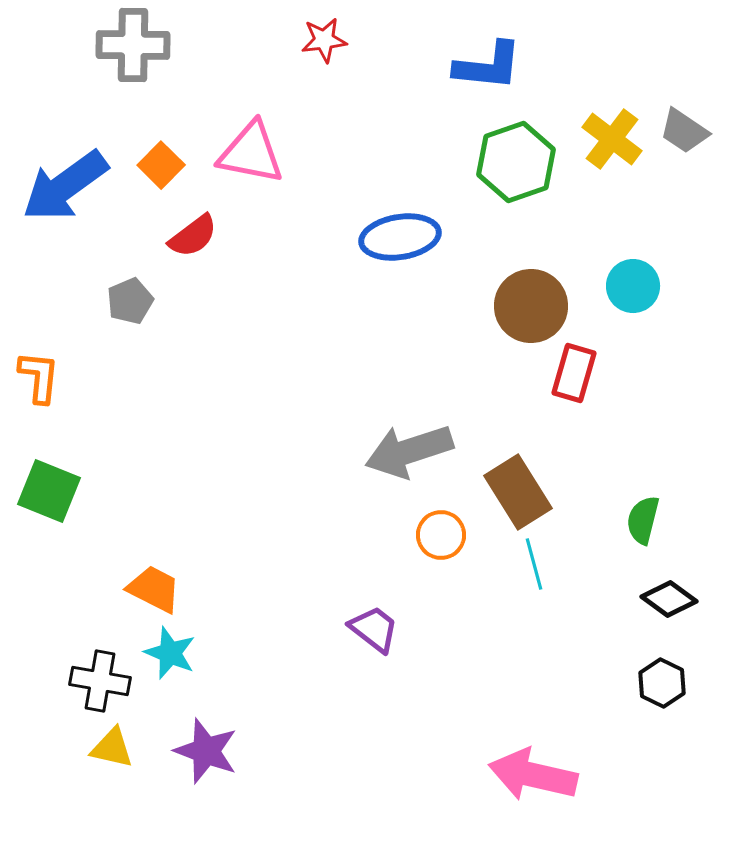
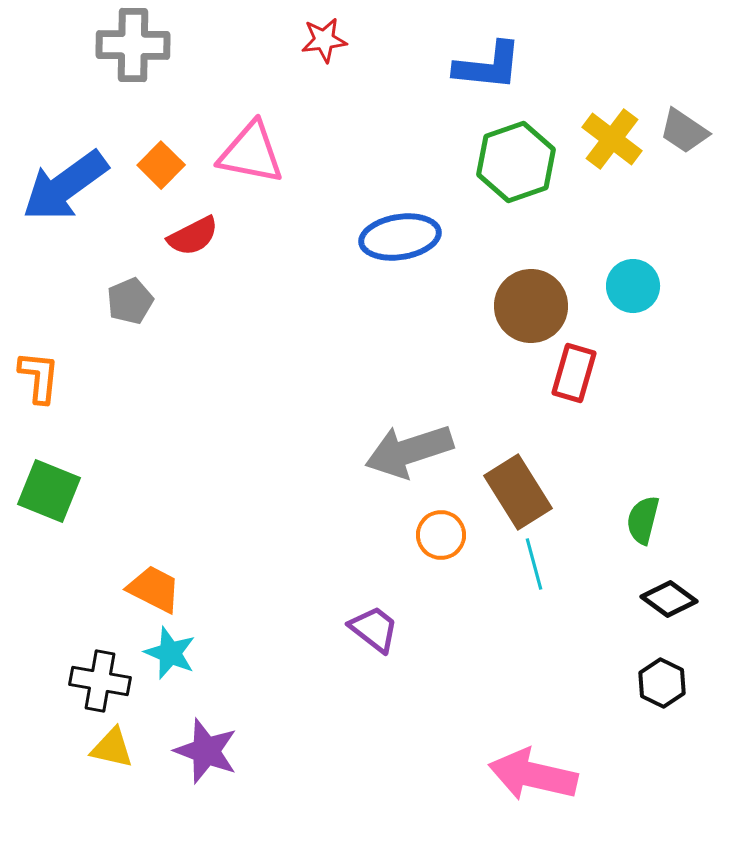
red semicircle: rotated 10 degrees clockwise
